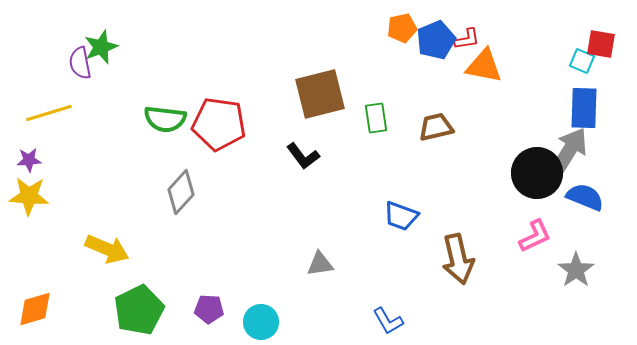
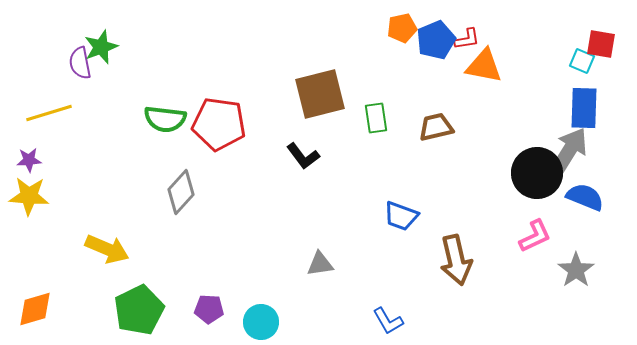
brown arrow: moved 2 px left, 1 px down
